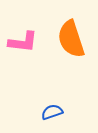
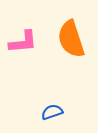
pink L-shape: rotated 12 degrees counterclockwise
